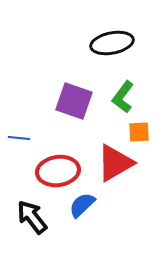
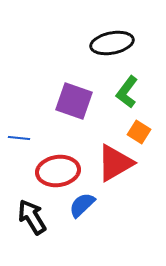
green L-shape: moved 4 px right, 5 px up
orange square: rotated 35 degrees clockwise
black arrow: rotated 6 degrees clockwise
